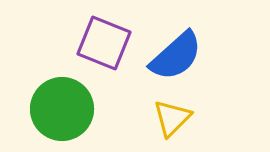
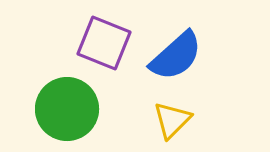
green circle: moved 5 px right
yellow triangle: moved 2 px down
